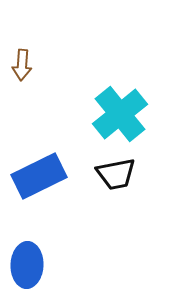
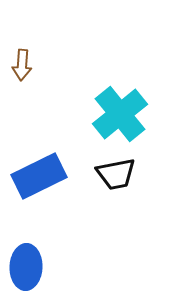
blue ellipse: moved 1 px left, 2 px down
